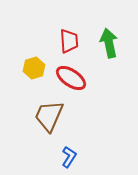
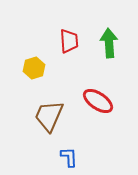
green arrow: rotated 8 degrees clockwise
red ellipse: moved 27 px right, 23 px down
blue L-shape: rotated 35 degrees counterclockwise
